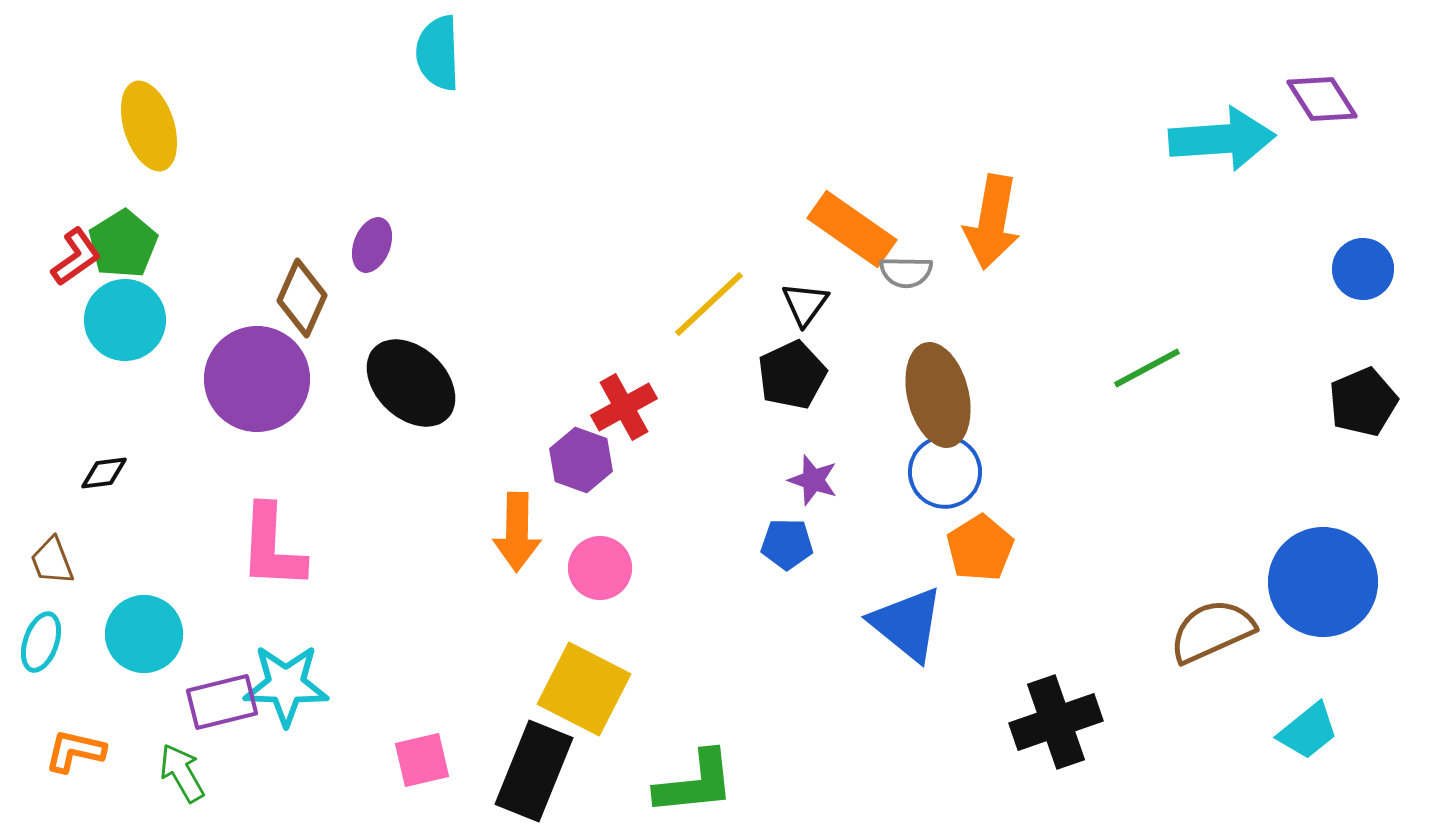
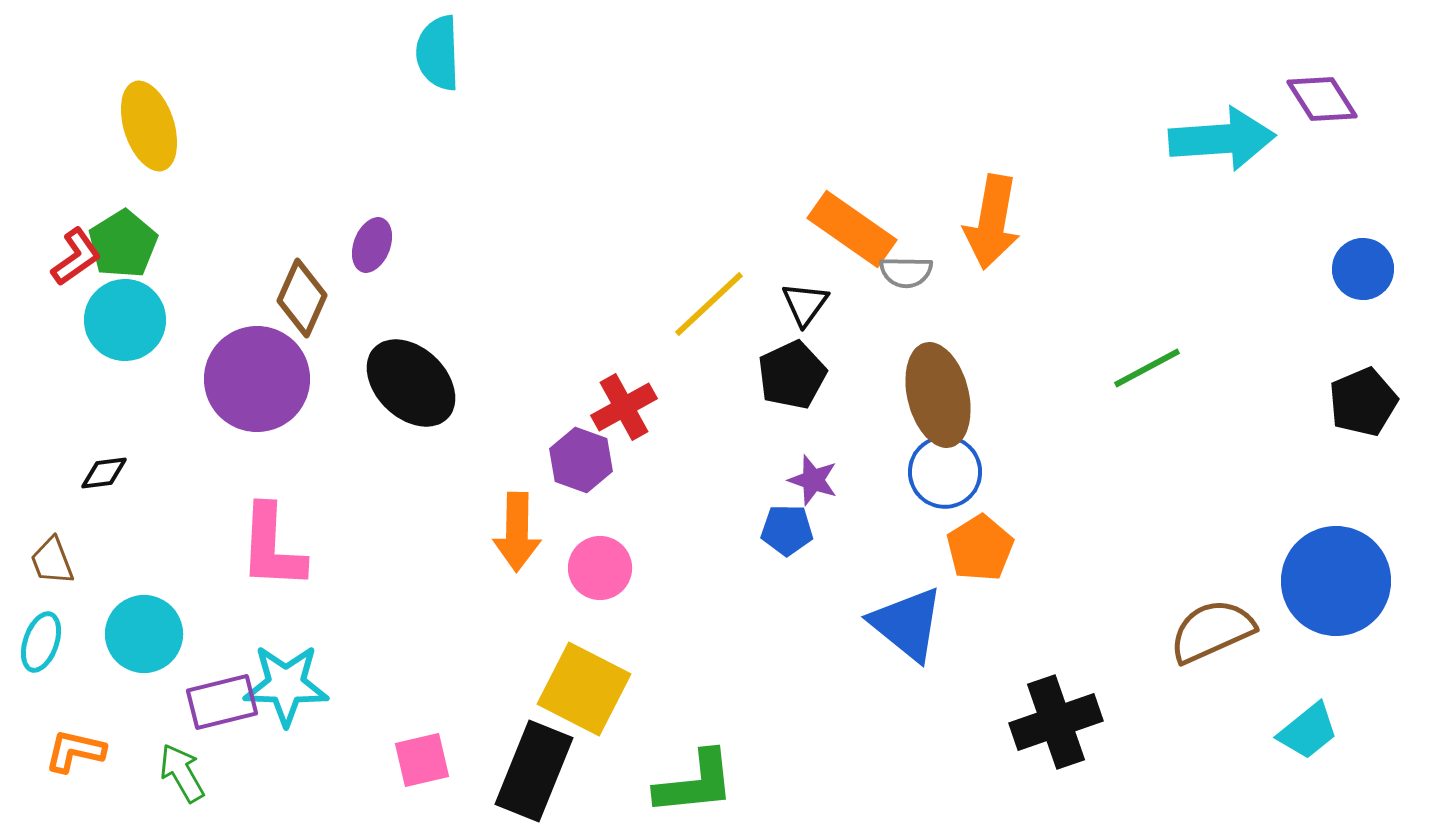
blue pentagon at (787, 544): moved 14 px up
blue circle at (1323, 582): moved 13 px right, 1 px up
